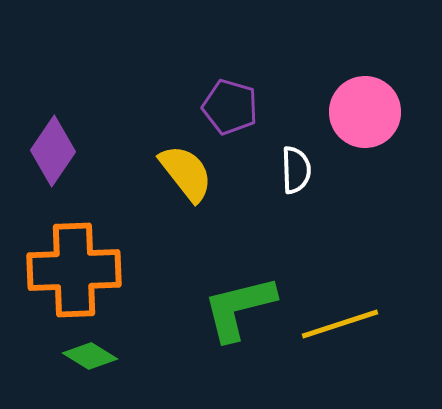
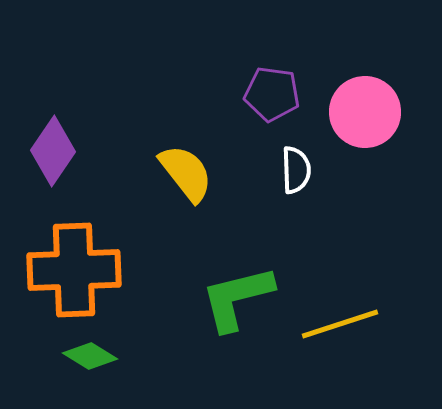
purple pentagon: moved 42 px right, 13 px up; rotated 8 degrees counterclockwise
green L-shape: moved 2 px left, 10 px up
